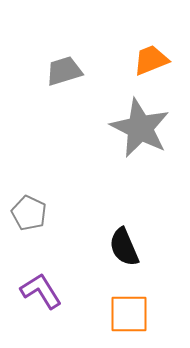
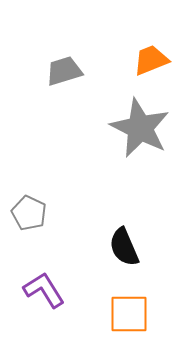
purple L-shape: moved 3 px right, 1 px up
